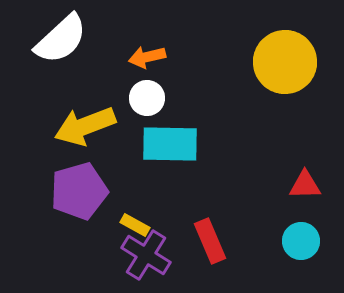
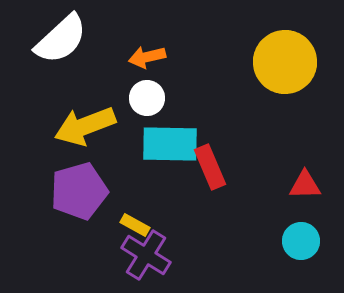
red rectangle: moved 74 px up
